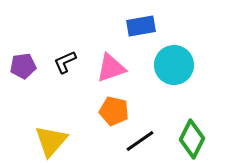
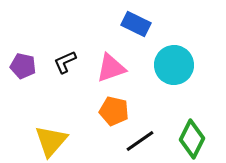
blue rectangle: moved 5 px left, 2 px up; rotated 36 degrees clockwise
purple pentagon: rotated 20 degrees clockwise
